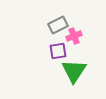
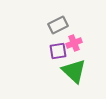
pink cross: moved 7 px down
green triangle: rotated 20 degrees counterclockwise
